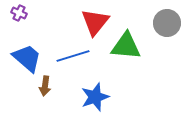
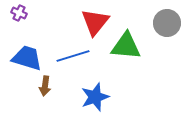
blue trapezoid: rotated 24 degrees counterclockwise
